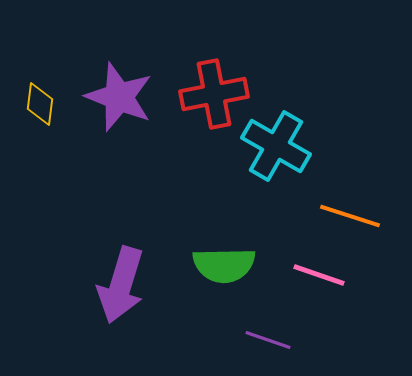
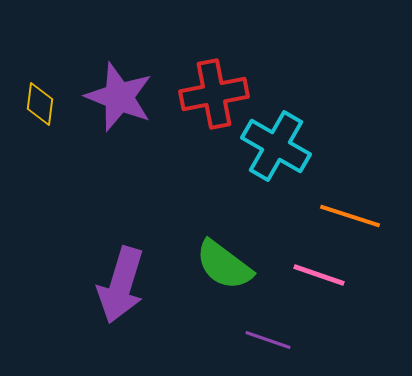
green semicircle: rotated 38 degrees clockwise
